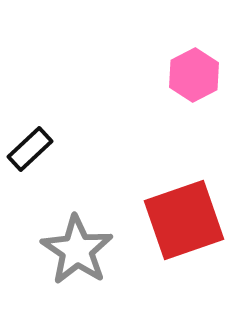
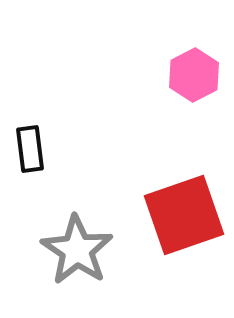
black rectangle: rotated 54 degrees counterclockwise
red square: moved 5 px up
